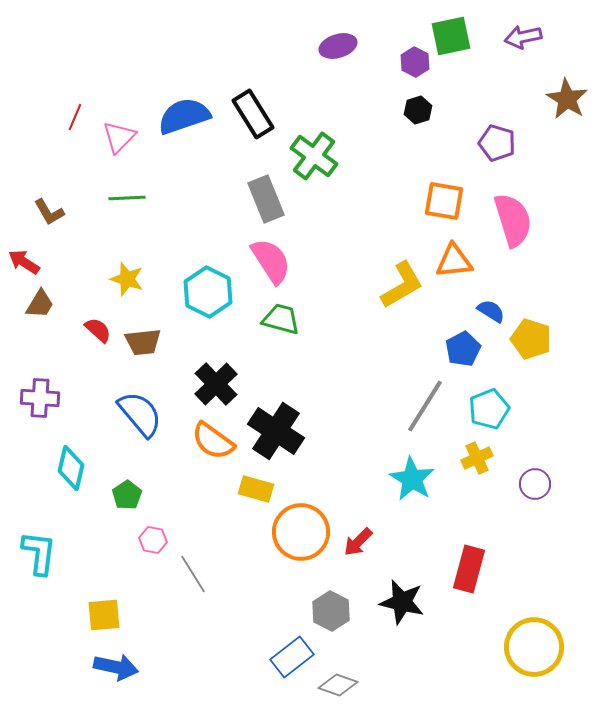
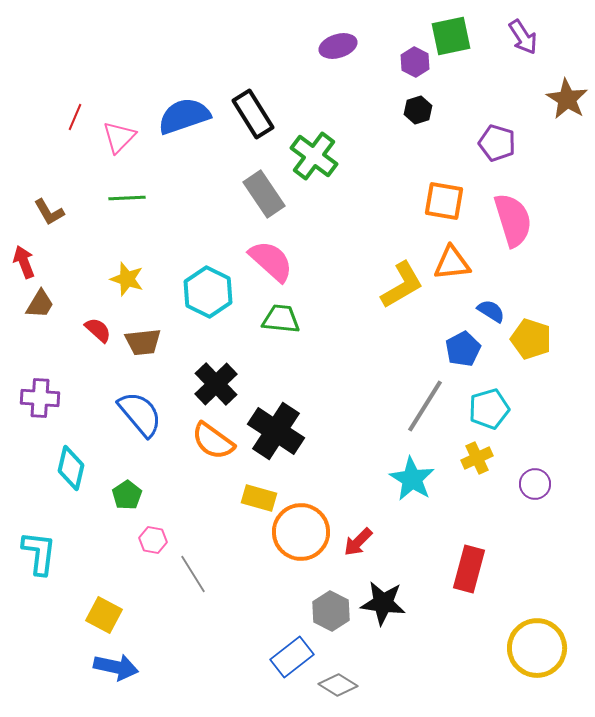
purple arrow at (523, 37): rotated 111 degrees counterclockwise
gray rectangle at (266, 199): moved 2 px left, 5 px up; rotated 12 degrees counterclockwise
pink semicircle at (271, 261): rotated 15 degrees counterclockwise
orange triangle at (454, 261): moved 2 px left, 2 px down
red arrow at (24, 262): rotated 36 degrees clockwise
green trapezoid at (281, 319): rotated 9 degrees counterclockwise
cyan pentagon at (489, 409): rotated 6 degrees clockwise
yellow rectangle at (256, 489): moved 3 px right, 9 px down
black star at (402, 602): moved 19 px left, 1 px down; rotated 6 degrees counterclockwise
yellow square at (104, 615): rotated 33 degrees clockwise
yellow circle at (534, 647): moved 3 px right, 1 px down
gray diamond at (338, 685): rotated 12 degrees clockwise
